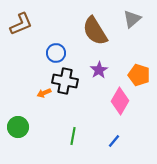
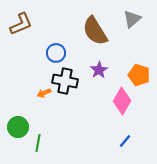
pink diamond: moved 2 px right
green line: moved 35 px left, 7 px down
blue line: moved 11 px right
